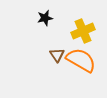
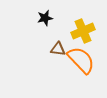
brown triangle: moved 1 px right, 6 px up; rotated 49 degrees counterclockwise
orange semicircle: rotated 16 degrees clockwise
